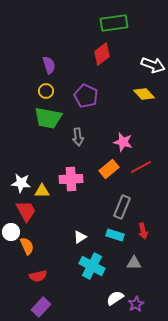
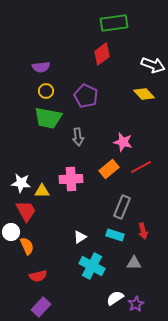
purple semicircle: moved 8 px left, 2 px down; rotated 102 degrees clockwise
